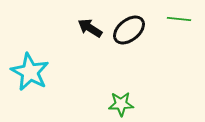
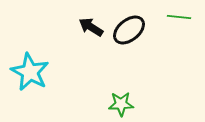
green line: moved 2 px up
black arrow: moved 1 px right, 1 px up
